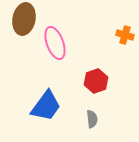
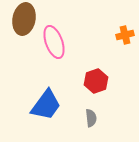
orange cross: rotated 30 degrees counterclockwise
pink ellipse: moved 1 px left, 1 px up
blue trapezoid: moved 1 px up
gray semicircle: moved 1 px left, 1 px up
